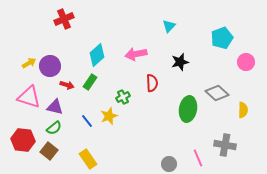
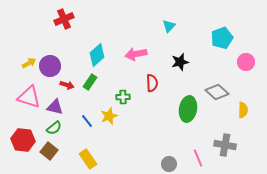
gray diamond: moved 1 px up
green cross: rotated 24 degrees clockwise
